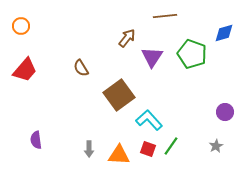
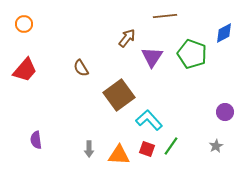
orange circle: moved 3 px right, 2 px up
blue diamond: rotated 10 degrees counterclockwise
red square: moved 1 px left
